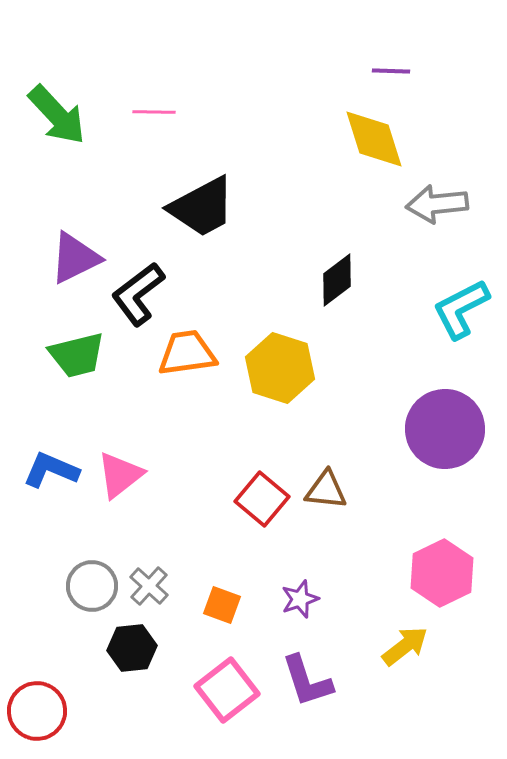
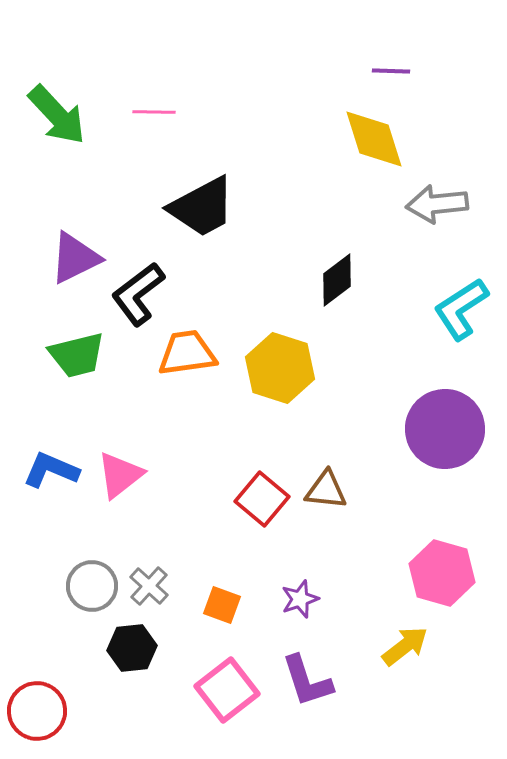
cyan L-shape: rotated 6 degrees counterclockwise
pink hexagon: rotated 18 degrees counterclockwise
